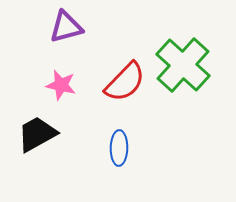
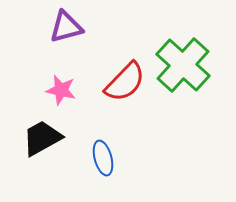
pink star: moved 5 px down
black trapezoid: moved 5 px right, 4 px down
blue ellipse: moved 16 px left, 10 px down; rotated 16 degrees counterclockwise
